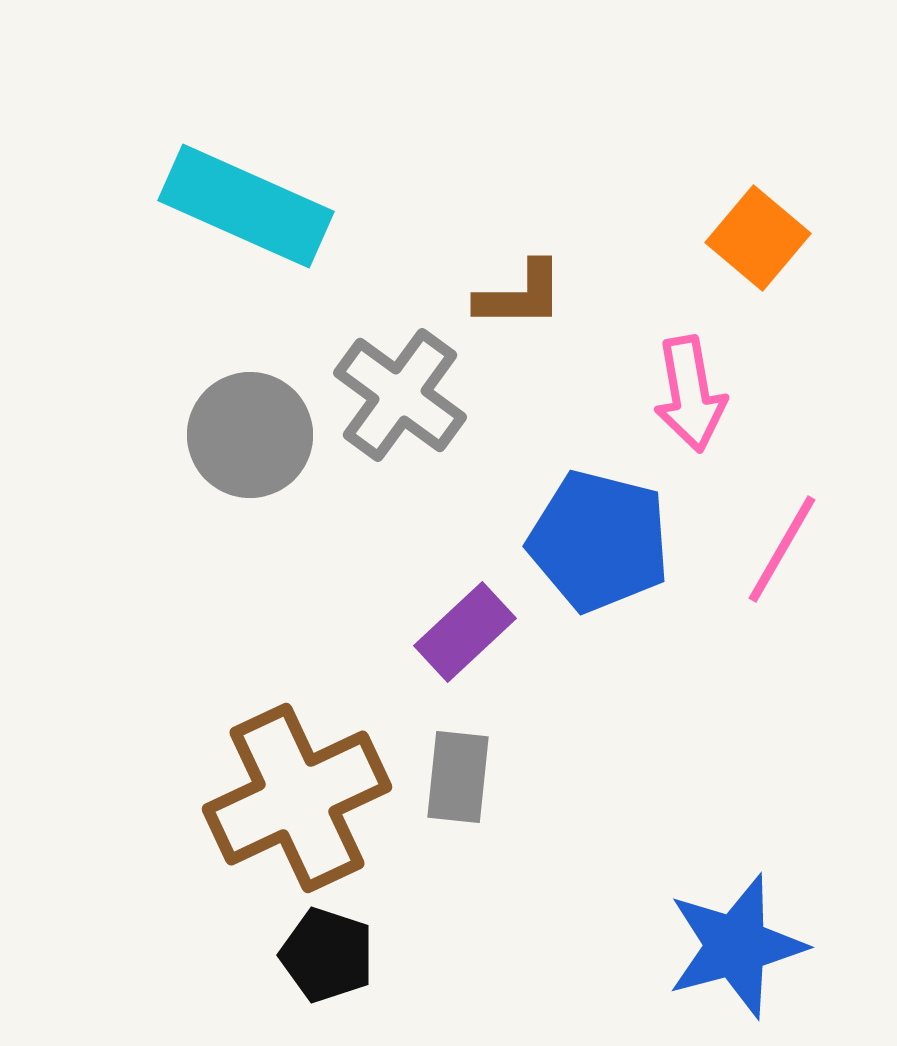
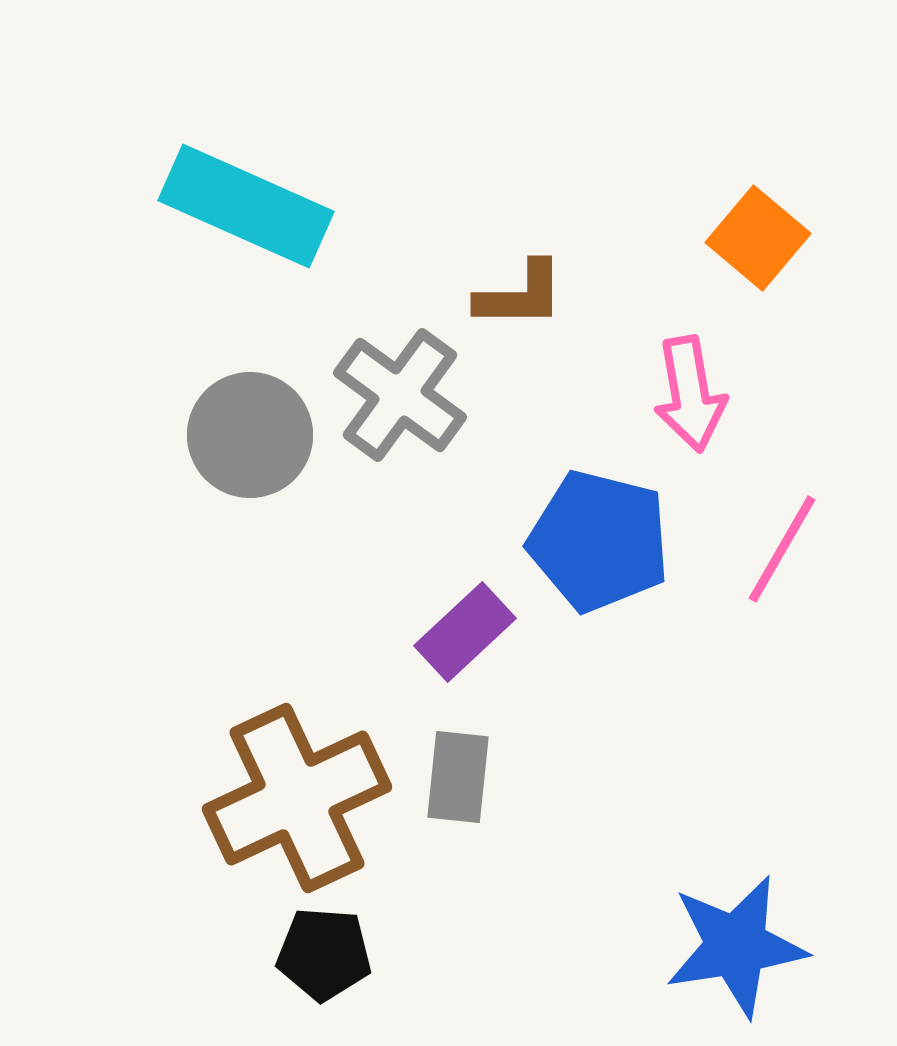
blue star: rotated 6 degrees clockwise
black pentagon: moved 3 px left, 1 px up; rotated 14 degrees counterclockwise
